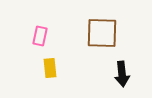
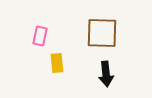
yellow rectangle: moved 7 px right, 5 px up
black arrow: moved 16 px left
